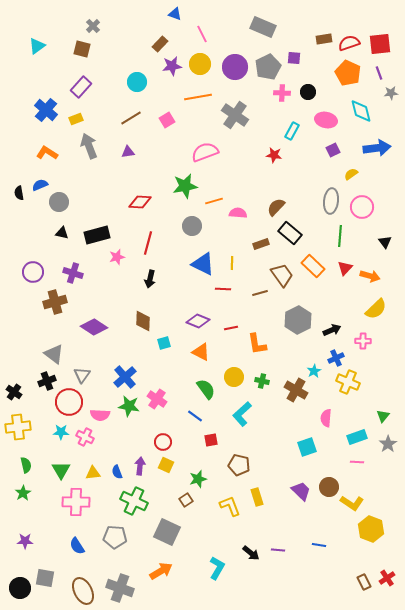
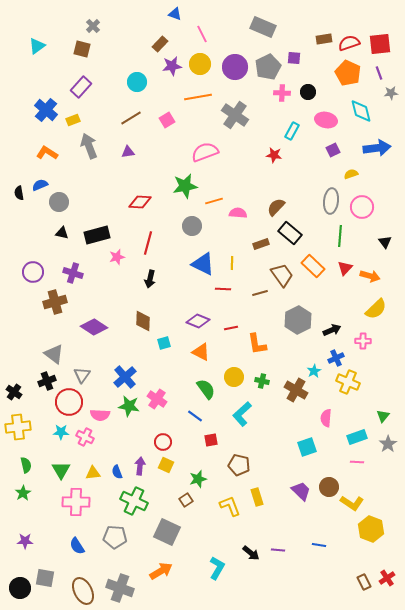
yellow rectangle at (76, 119): moved 3 px left, 1 px down
yellow semicircle at (351, 174): rotated 16 degrees clockwise
